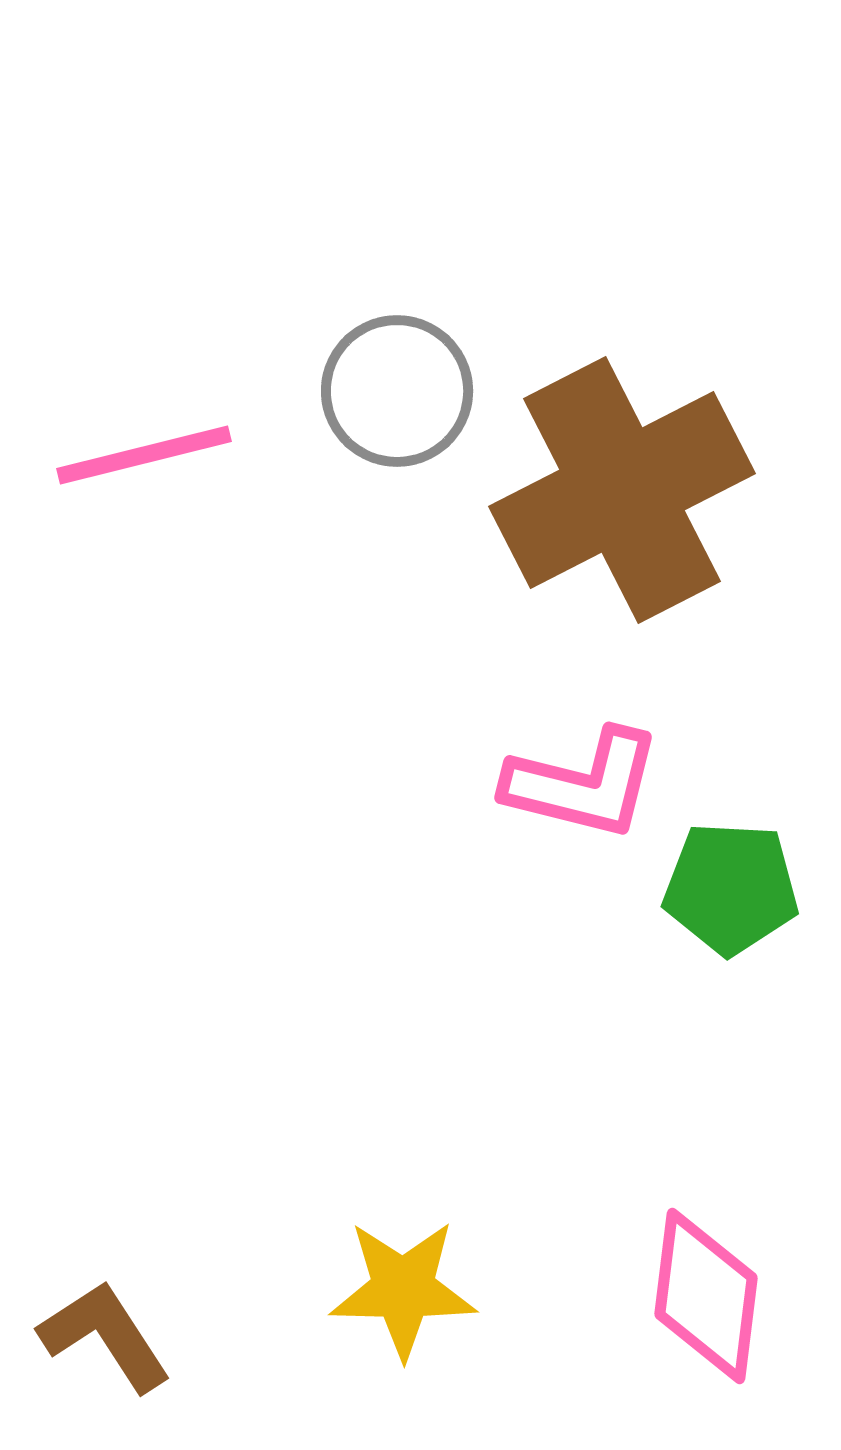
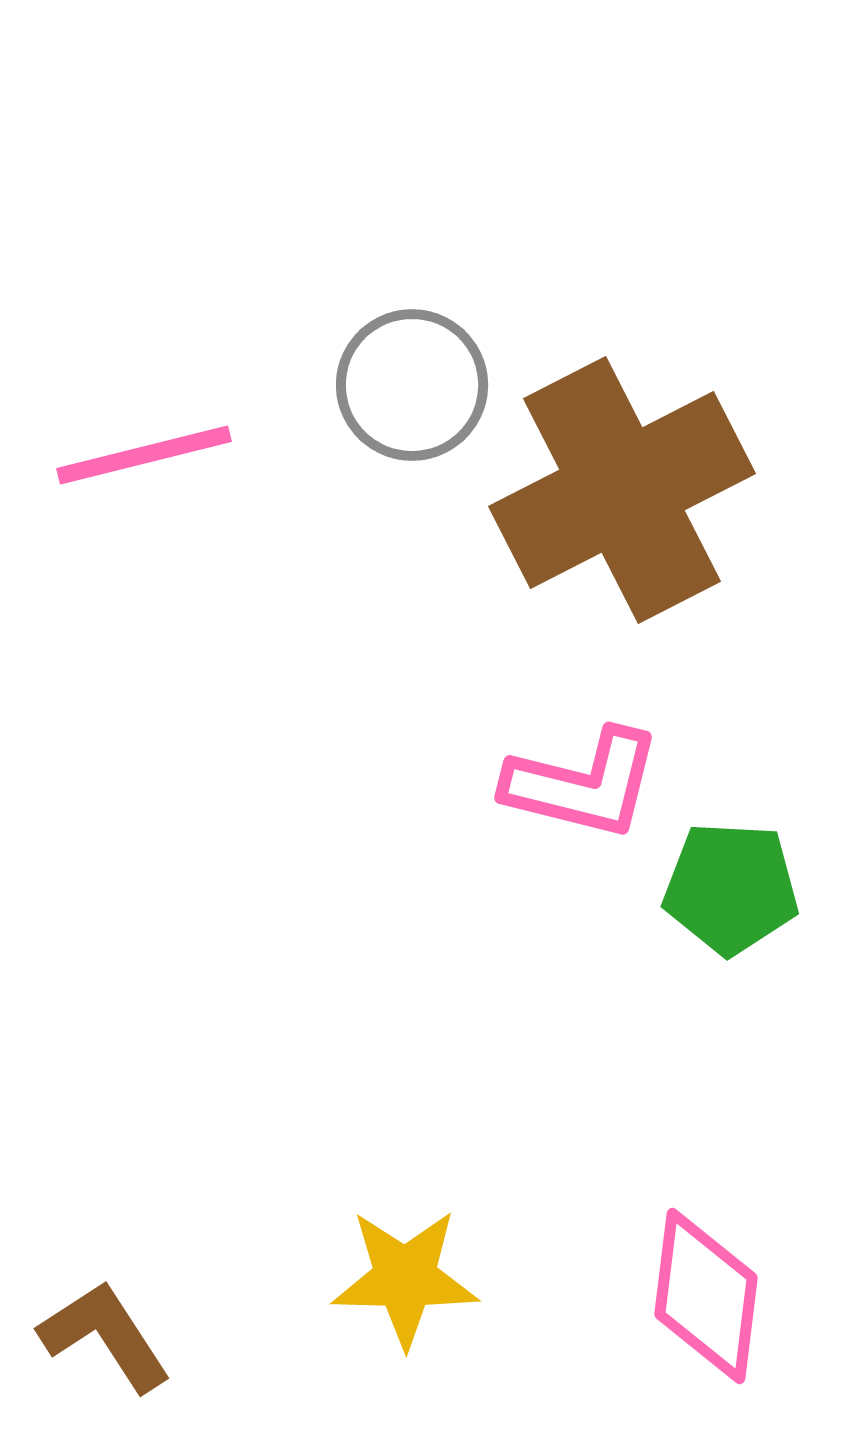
gray circle: moved 15 px right, 6 px up
yellow star: moved 2 px right, 11 px up
